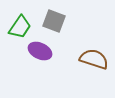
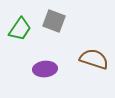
green trapezoid: moved 2 px down
purple ellipse: moved 5 px right, 18 px down; rotated 30 degrees counterclockwise
